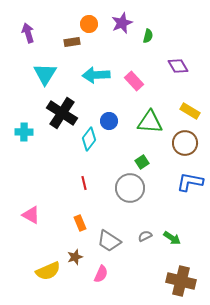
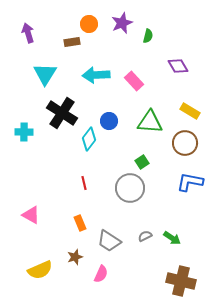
yellow semicircle: moved 8 px left, 1 px up
